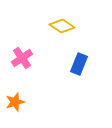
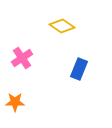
blue rectangle: moved 5 px down
orange star: rotated 18 degrees clockwise
